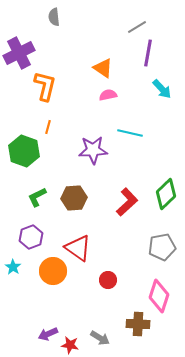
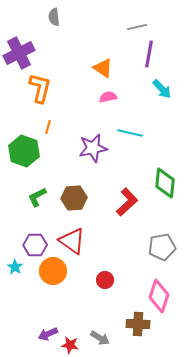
gray line: rotated 18 degrees clockwise
purple line: moved 1 px right, 1 px down
orange L-shape: moved 5 px left, 2 px down
pink semicircle: moved 2 px down
purple star: moved 2 px up; rotated 8 degrees counterclockwise
green diamond: moved 1 px left, 11 px up; rotated 40 degrees counterclockwise
purple hexagon: moved 4 px right, 8 px down; rotated 20 degrees clockwise
red triangle: moved 6 px left, 7 px up
cyan star: moved 2 px right
red circle: moved 3 px left
